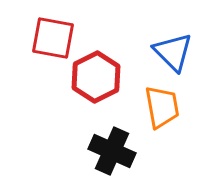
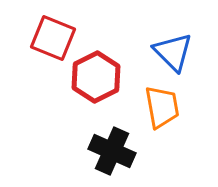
red square: rotated 12 degrees clockwise
